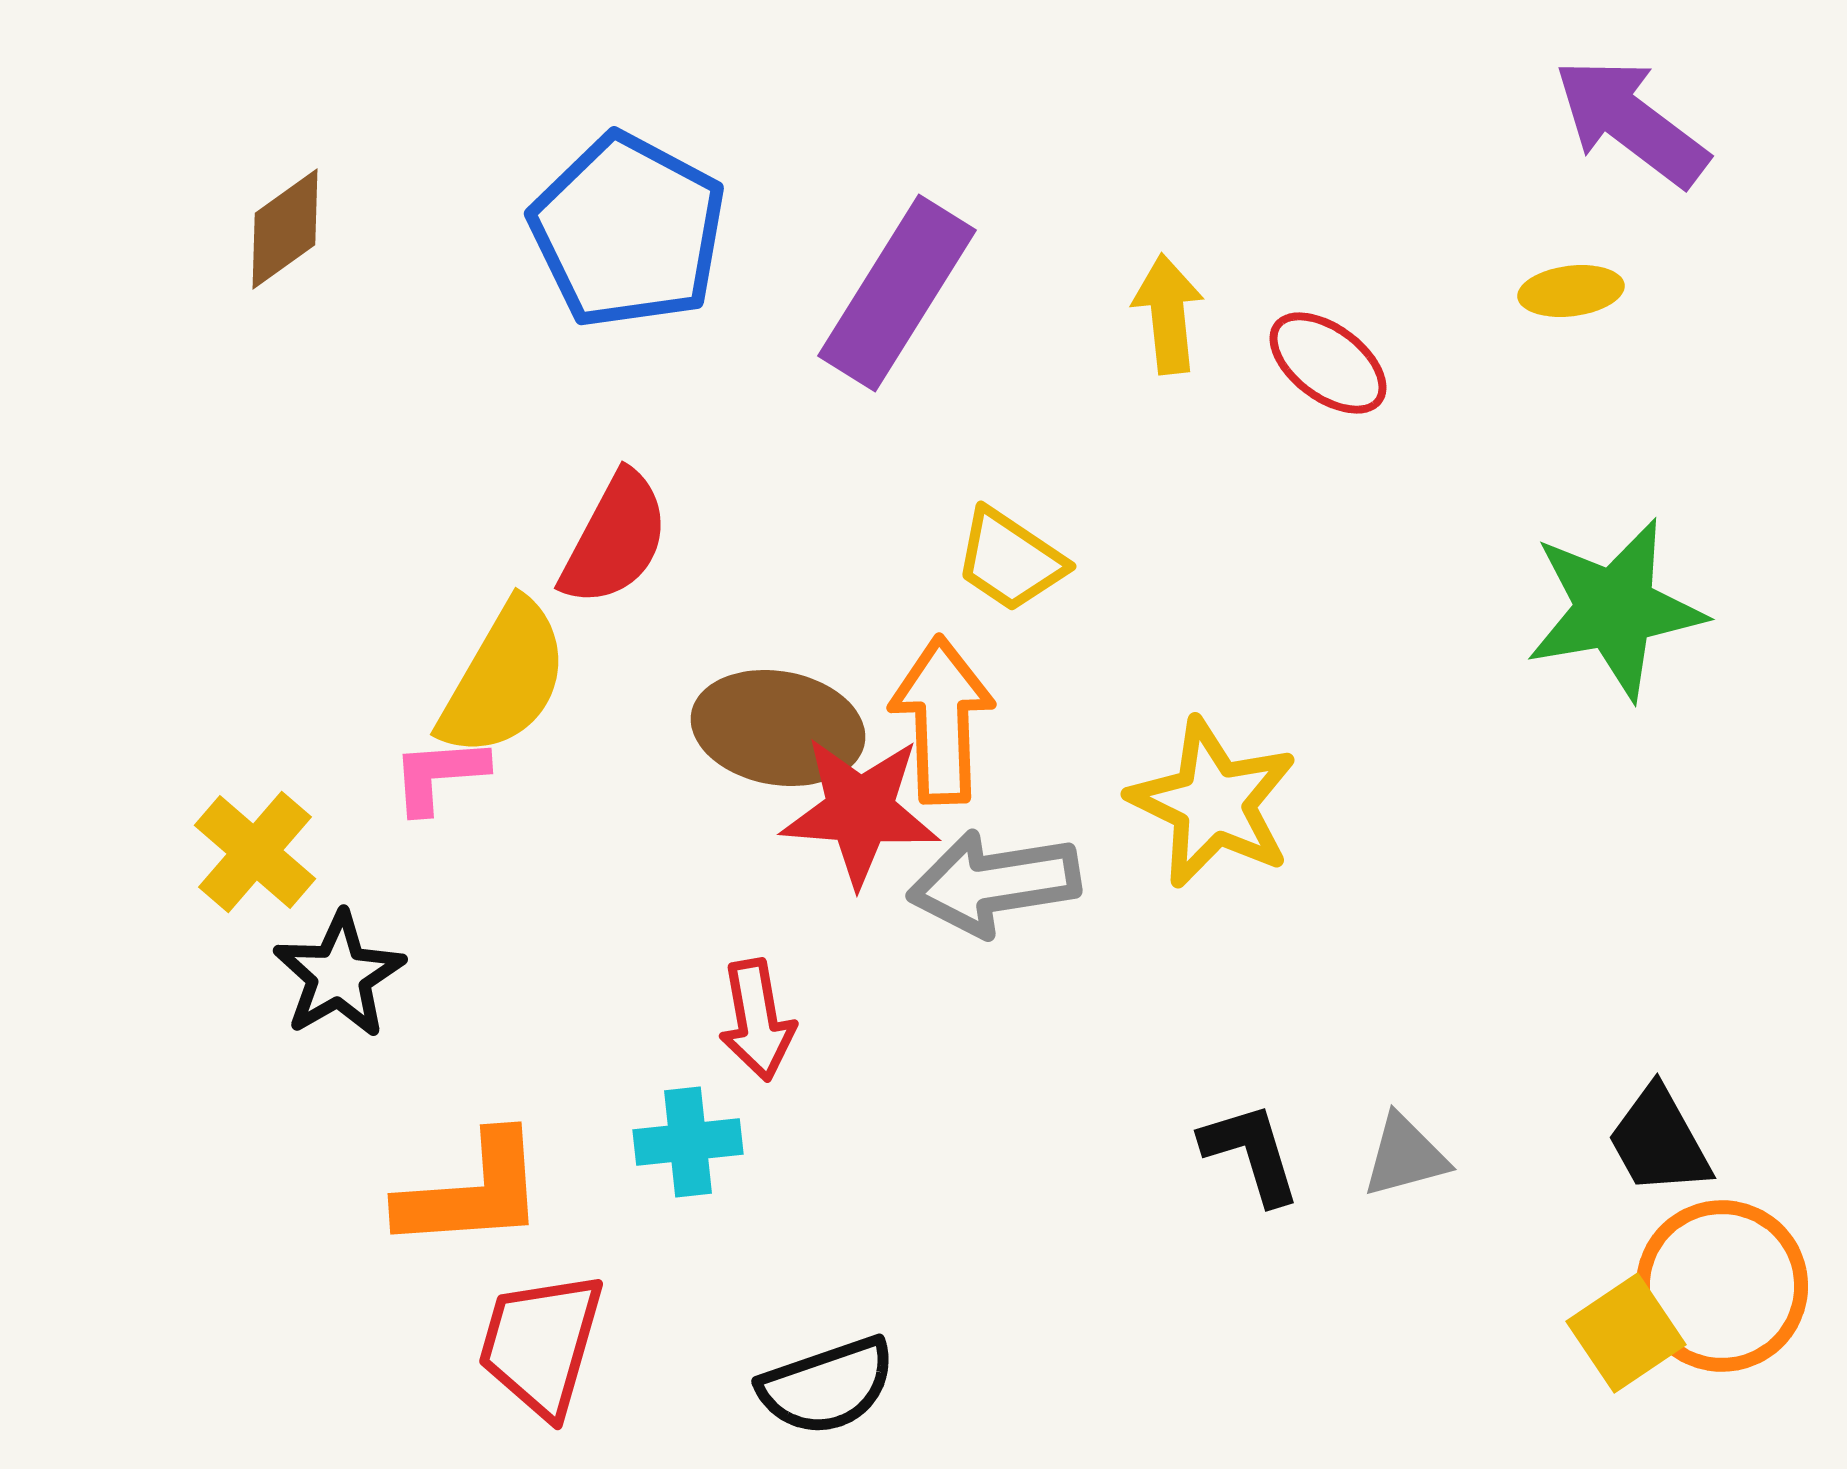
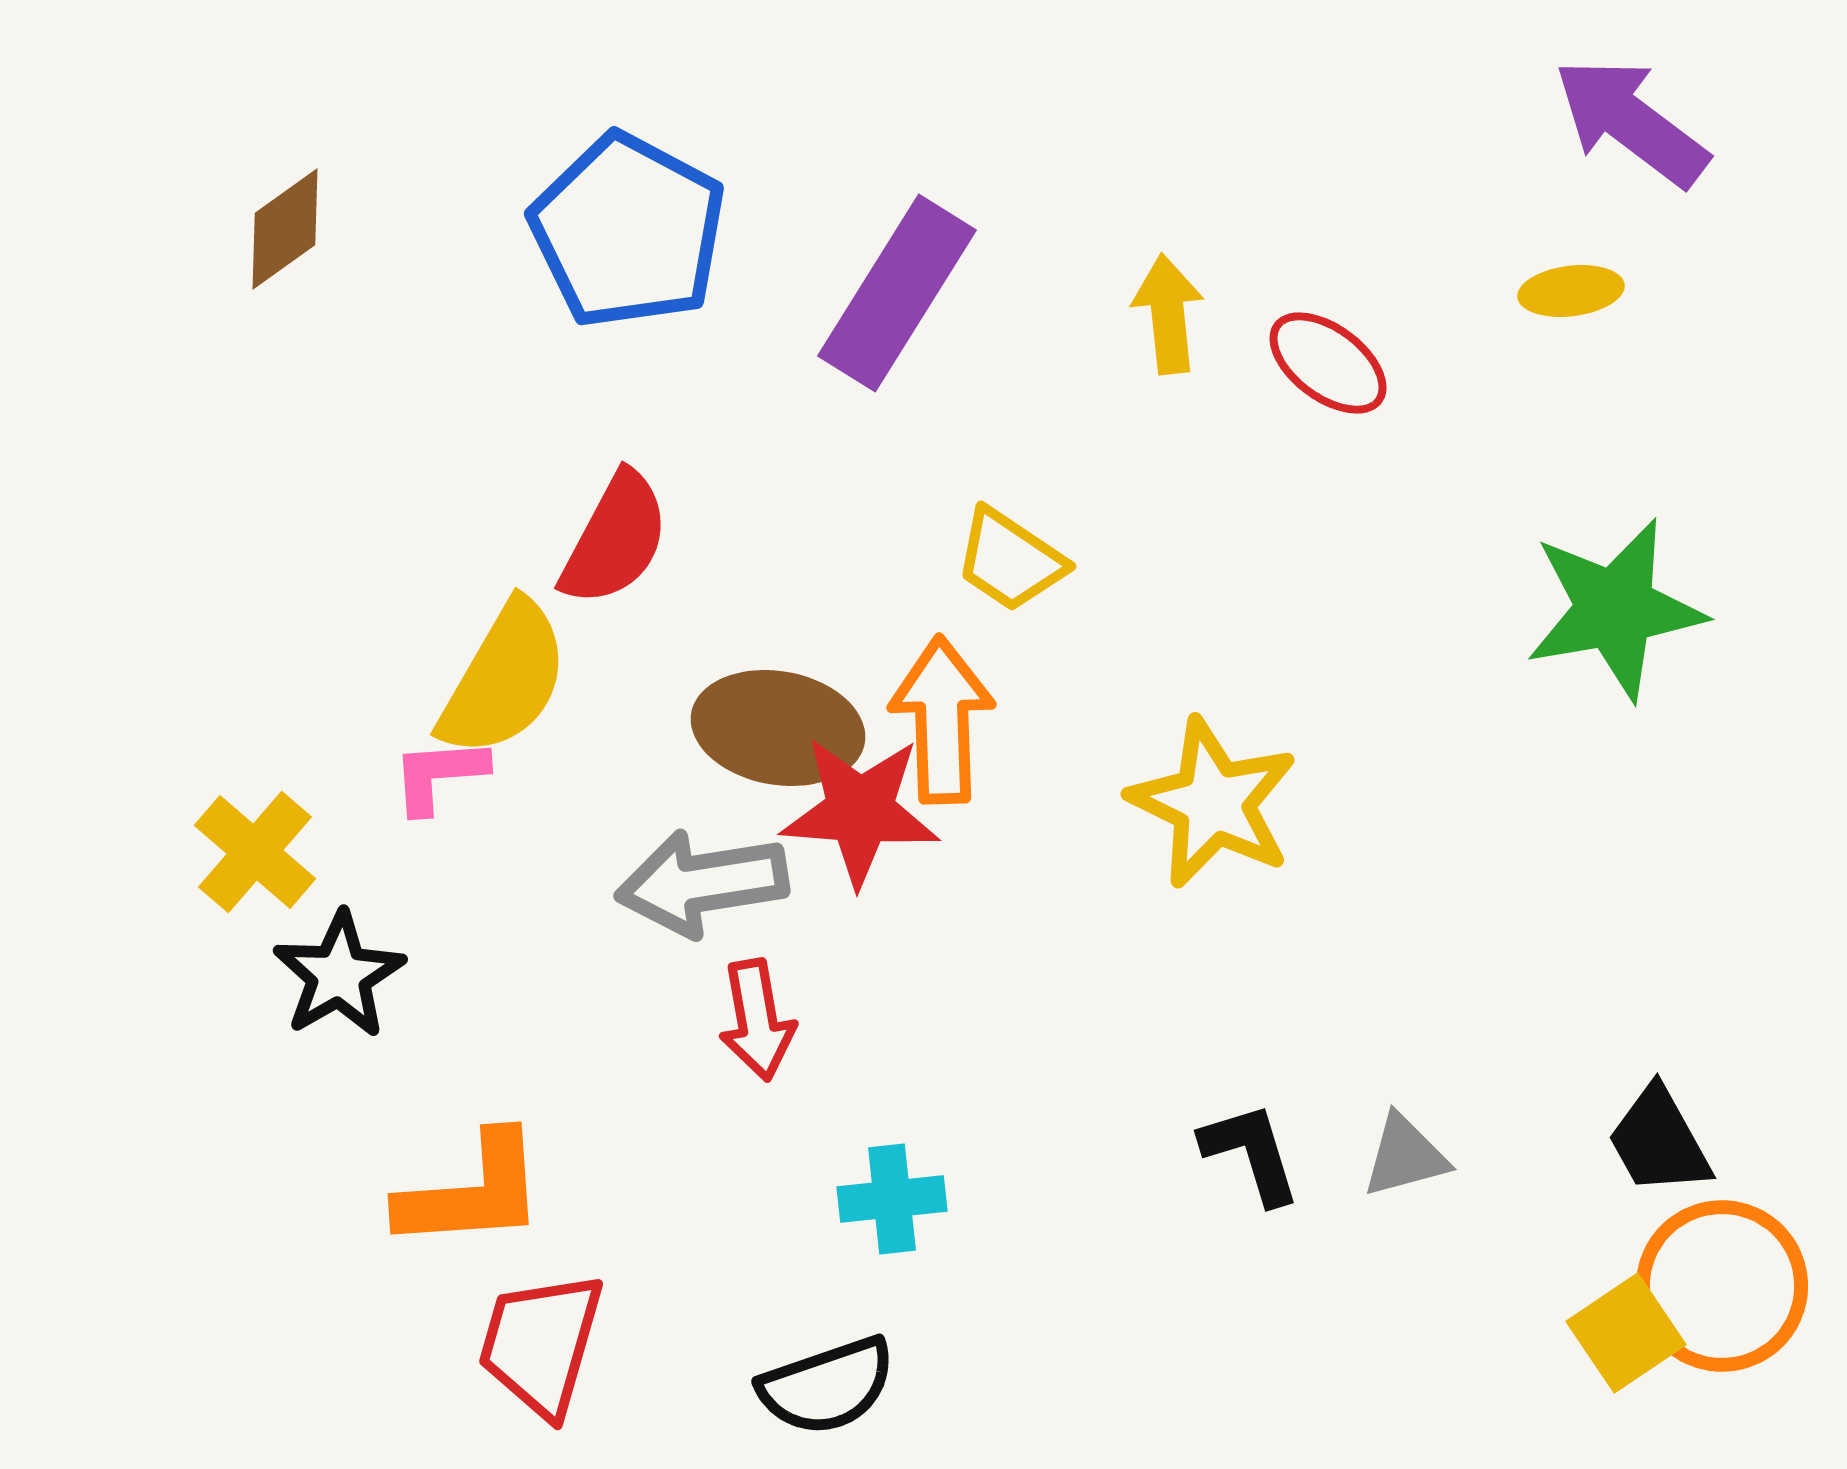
gray arrow: moved 292 px left
cyan cross: moved 204 px right, 57 px down
